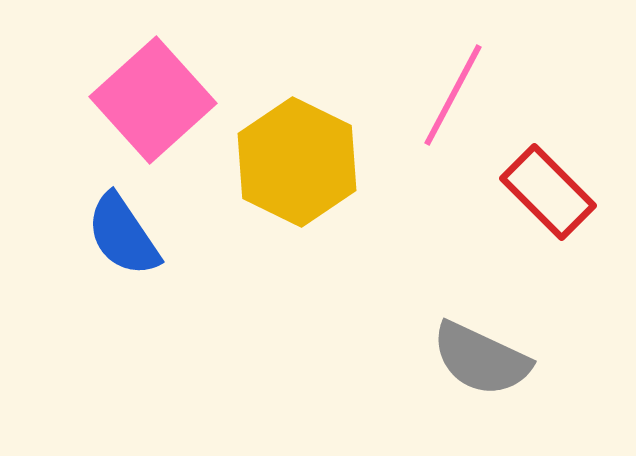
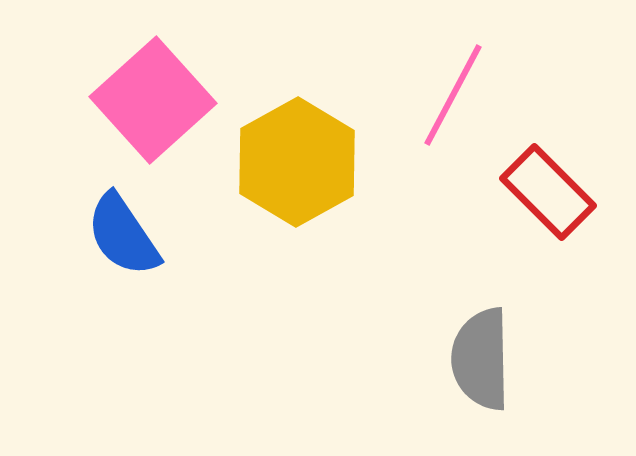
yellow hexagon: rotated 5 degrees clockwise
gray semicircle: rotated 64 degrees clockwise
